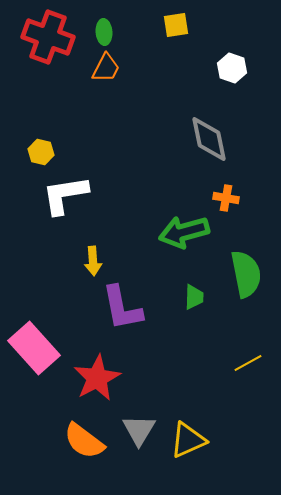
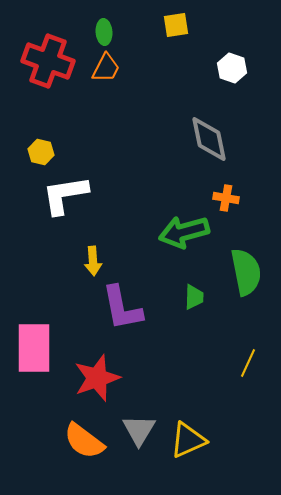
red cross: moved 24 px down
green semicircle: moved 2 px up
pink rectangle: rotated 42 degrees clockwise
yellow line: rotated 36 degrees counterclockwise
red star: rotated 9 degrees clockwise
